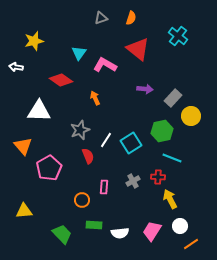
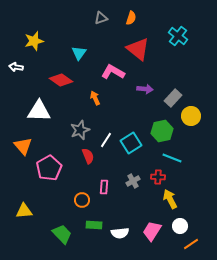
pink L-shape: moved 8 px right, 7 px down
